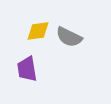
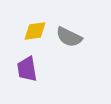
yellow diamond: moved 3 px left
